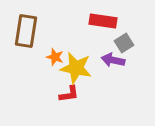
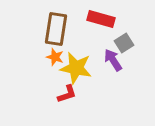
red rectangle: moved 2 px left, 2 px up; rotated 8 degrees clockwise
brown rectangle: moved 30 px right, 2 px up
purple arrow: rotated 45 degrees clockwise
red L-shape: moved 2 px left; rotated 10 degrees counterclockwise
